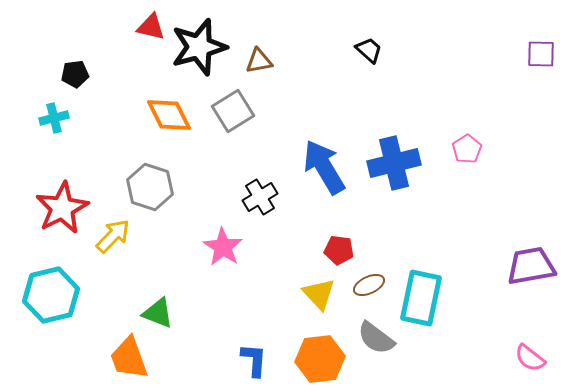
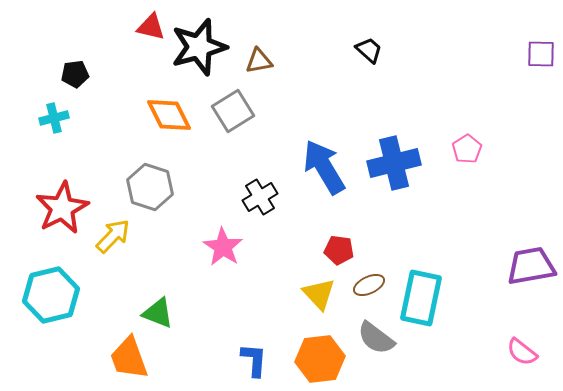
pink semicircle: moved 8 px left, 6 px up
